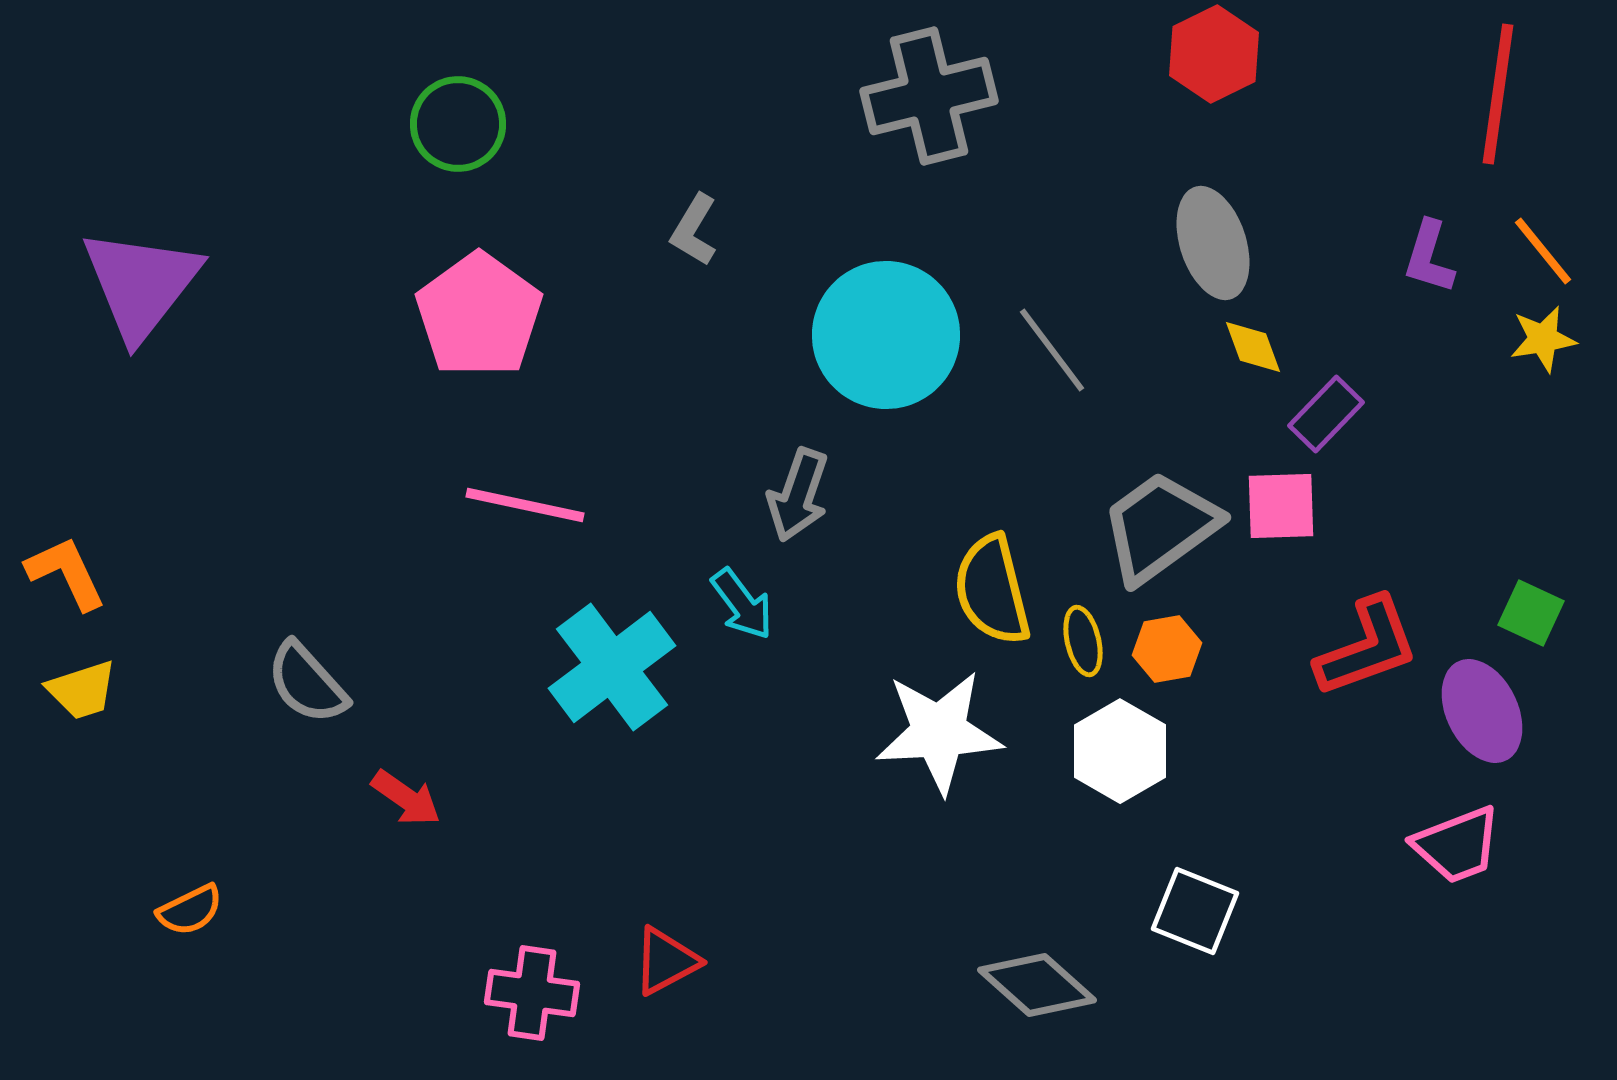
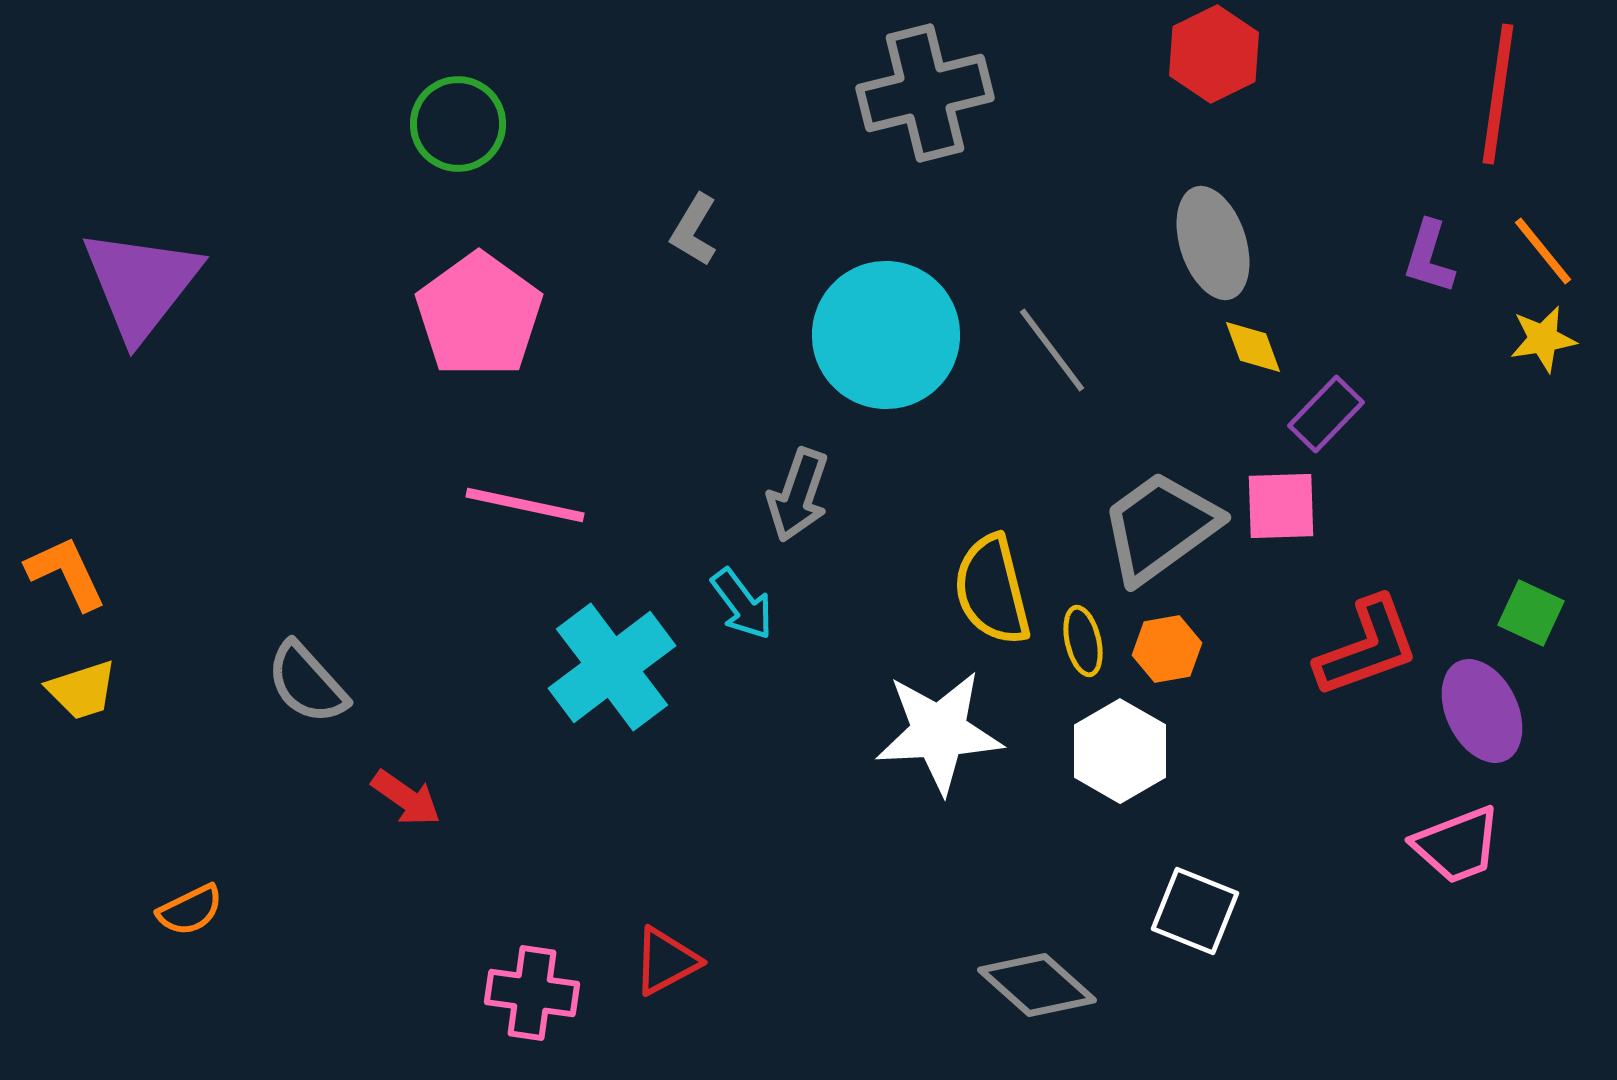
gray cross: moved 4 px left, 3 px up
